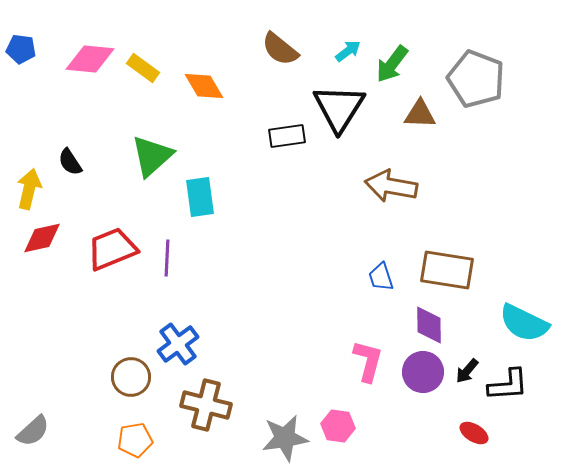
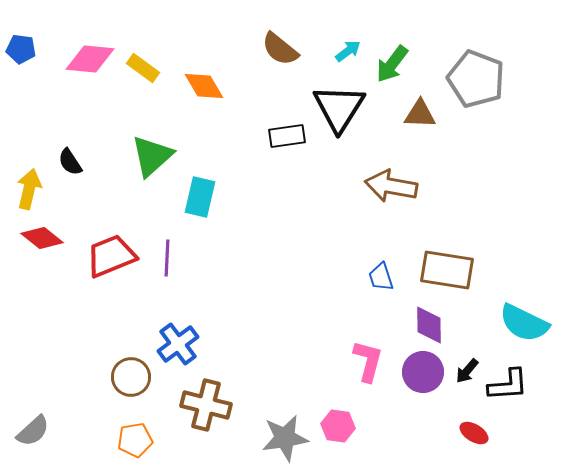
cyan rectangle: rotated 21 degrees clockwise
red diamond: rotated 51 degrees clockwise
red trapezoid: moved 1 px left, 7 px down
